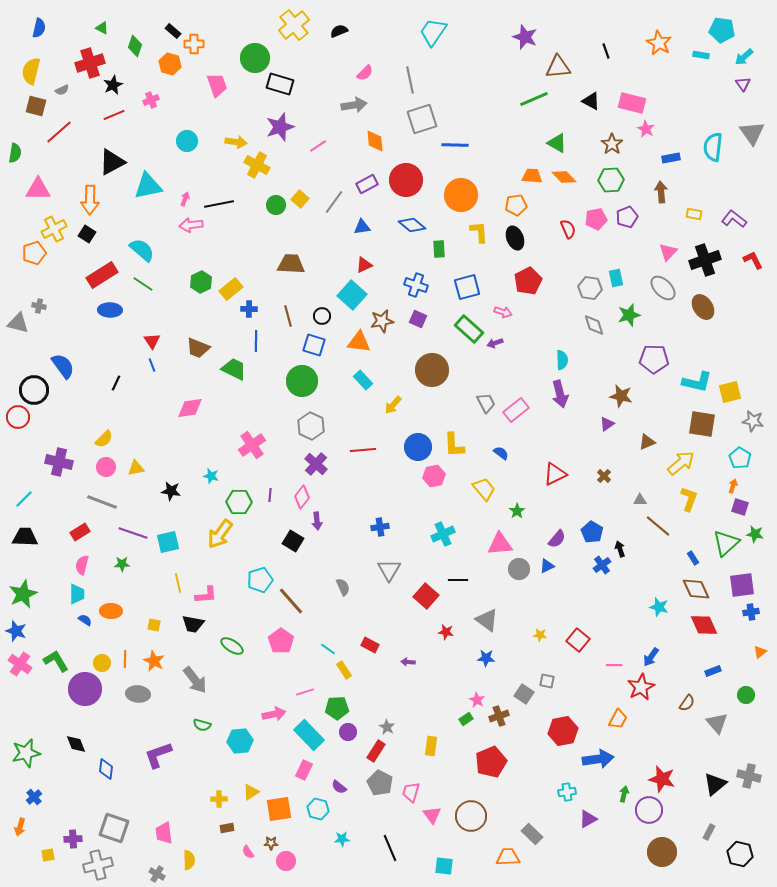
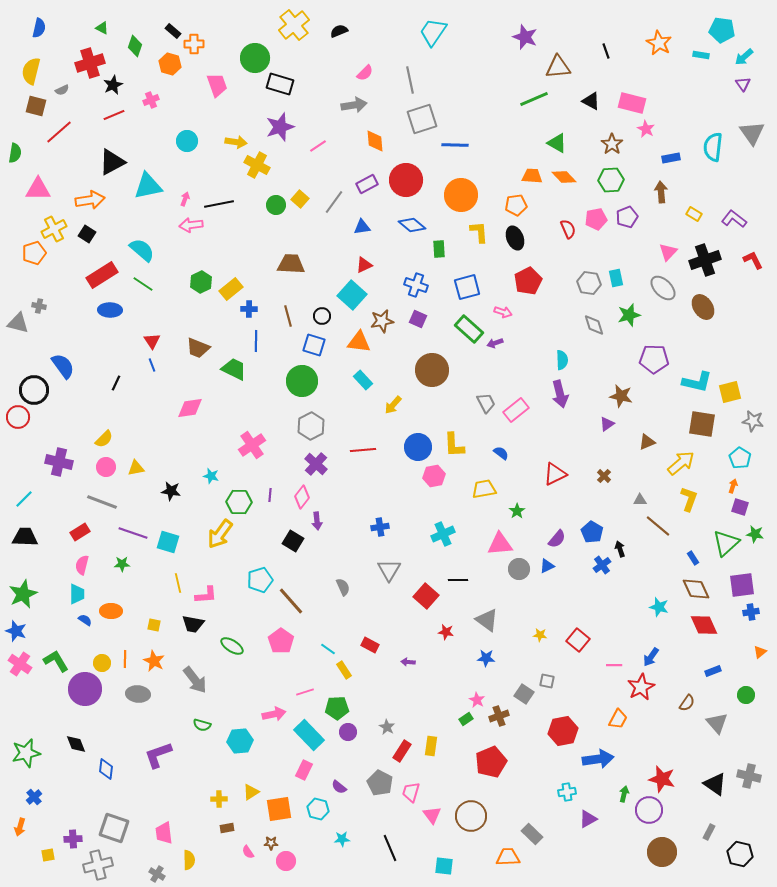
orange arrow at (90, 200): rotated 100 degrees counterclockwise
yellow rectangle at (694, 214): rotated 21 degrees clockwise
gray hexagon at (590, 288): moved 1 px left, 5 px up
gray hexagon at (311, 426): rotated 8 degrees clockwise
yellow trapezoid at (484, 489): rotated 60 degrees counterclockwise
cyan square at (168, 542): rotated 30 degrees clockwise
red rectangle at (376, 751): moved 26 px right
black triangle at (715, 784): rotated 45 degrees counterclockwise
